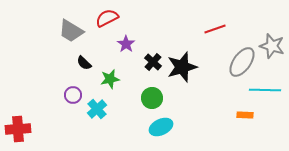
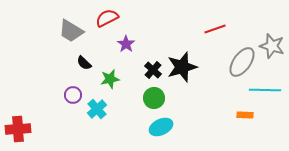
black cross: moved 8 px down
green circle: moved 2 px right
